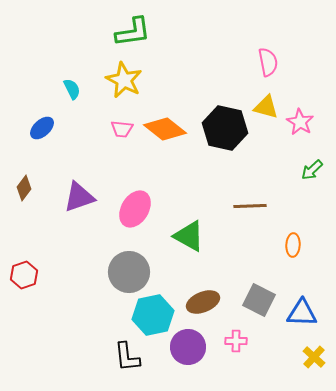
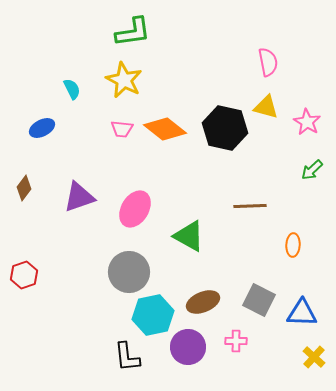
pink star: moved 7 px right
blue ellipse: rotated 15 degrees clockwise
